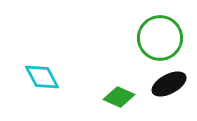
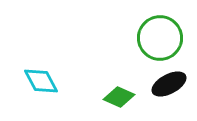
cyan diamond: moved 1 px left, 4 px down
